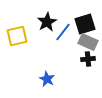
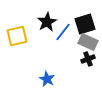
black cross: rotated 16 degrees counterclockwise
